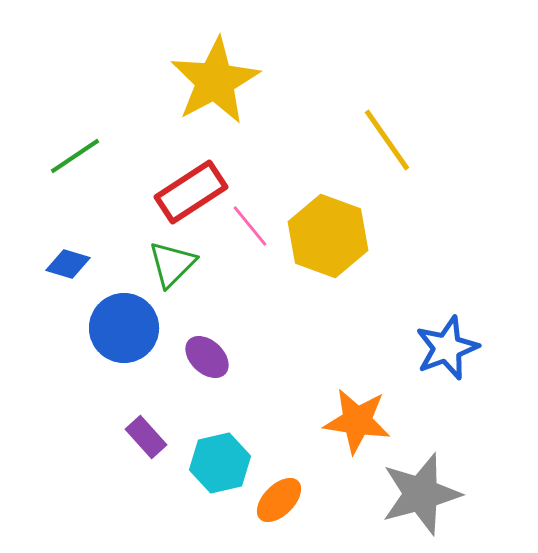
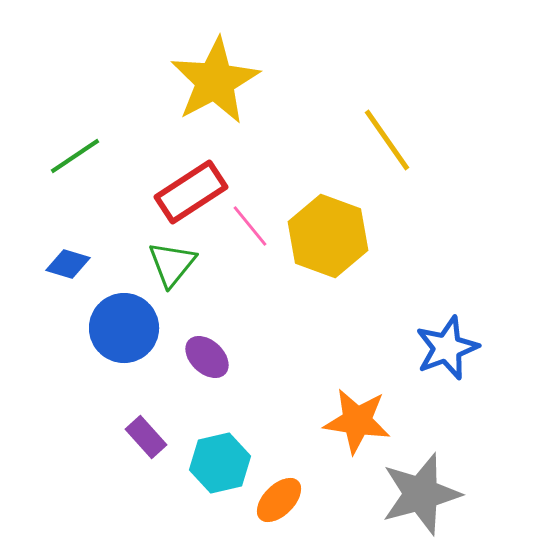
green triangle: rotated 6 degrees counterclockwise
